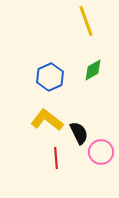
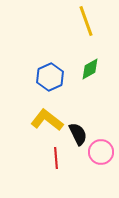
green diamond: moved 3 px left, 1 px up
black semicircle: moved 1 px left, 1 px down
